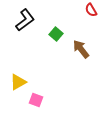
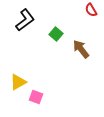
pink square: moved 3 px up
